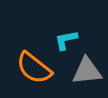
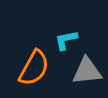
orange semicircle: rotated 99 degrees counterclockwise
